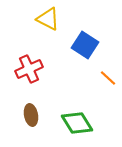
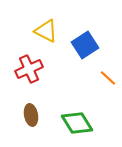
yellow triangle: moved 2 px left, 12 px down
blue square: rotated 24 degrees clockwise
